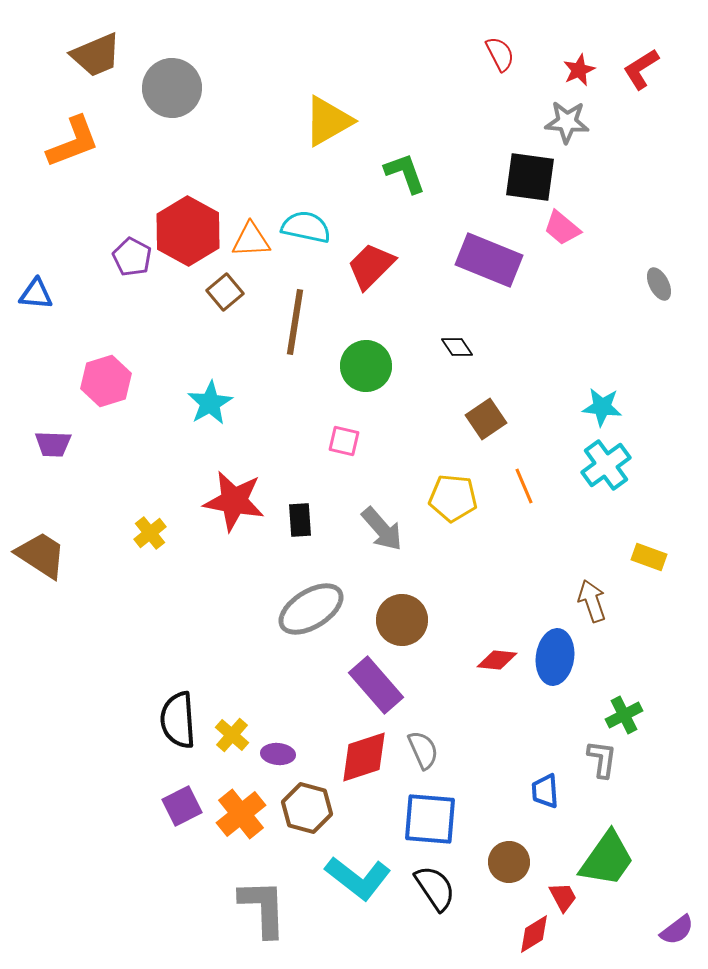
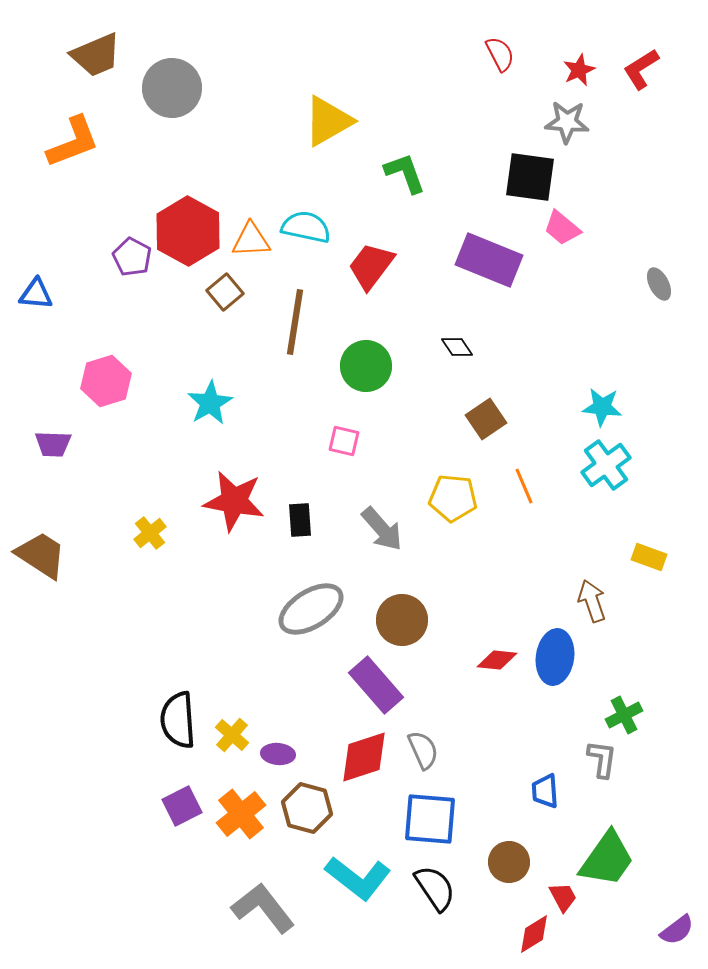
red trapezoid at (371, 266): rotated 8 degrees counterclockwise
gray L-shape at (263, 908): rotated 36 degrees counterclockwise
